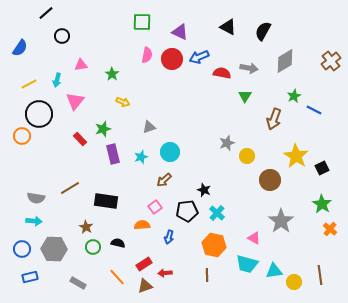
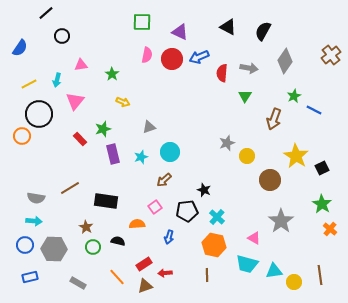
gray diamond at (285, 61): rotated 25 degrees counterclockwise
brown cross at (331, 61): moved 6 px up
red semicircle at (222, 73): rotated 96 degrees counterclockwise
cyan cross at (217, 213): moved 4 px down
orange semicircle at (142, 225): moved 5 px left, 1 px up
black semicircle at (118, 243): moved 2 px up
blue circle at (22, 249): moved 3 px right, 4 px up
